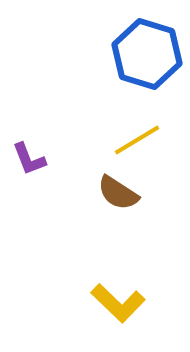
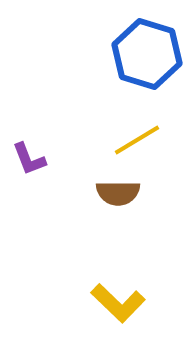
brown semicircle: rotated 33 degrees counterclockwise
